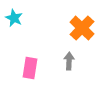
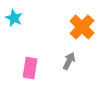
orange cross: moved 1 px up
gray arrow: rotated 24 degrees clockwise
